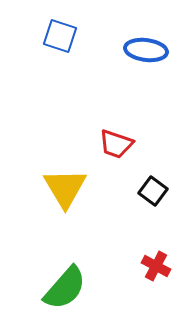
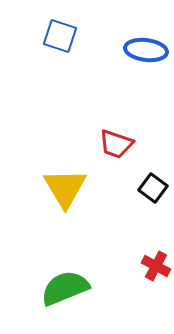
black square: moved 3 px up
green semicircle: rotated 153 degrees counterclockwise
